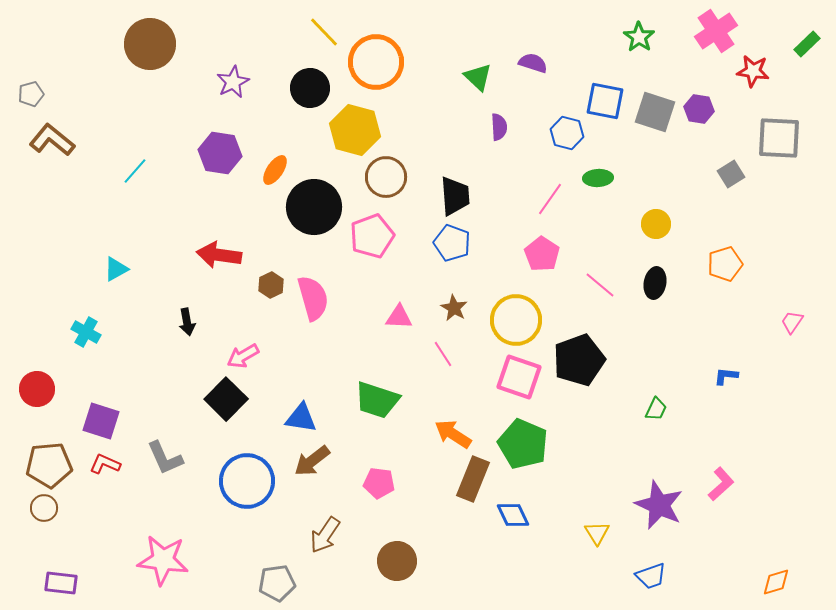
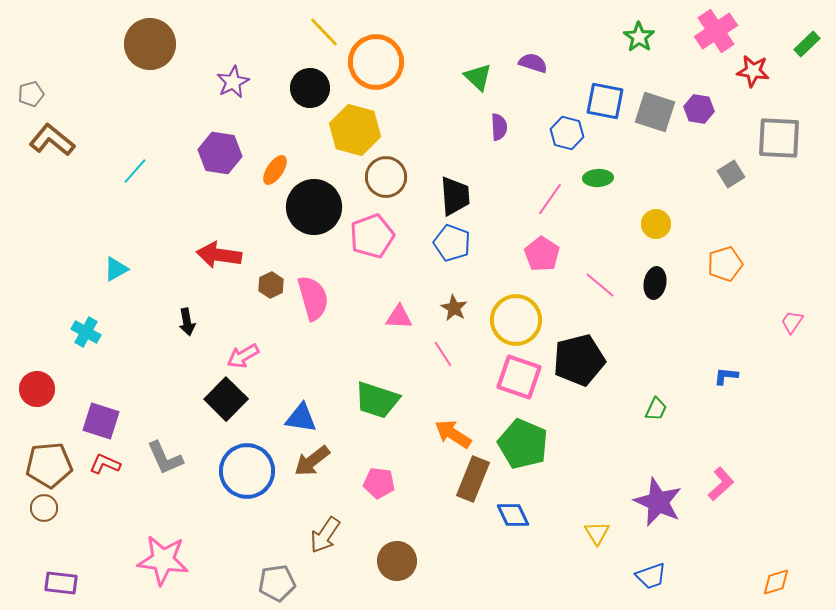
black pentagon at (579, 360): rotated 6 degrees clockwise
blue circle at (247, 481): moved 10 px up
purple star at (659, 505): moved 1 px left, 3 px up
